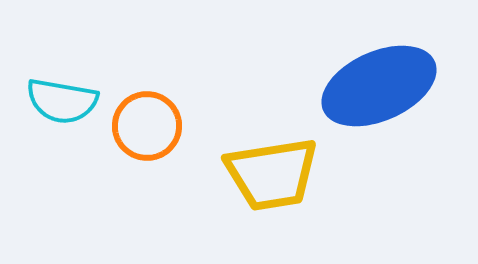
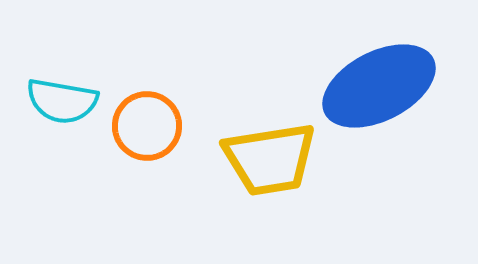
blue ellipse: rotated 3 degrees counterclockwise
yellow trapezoid: moved 2 px left, 15 px up
